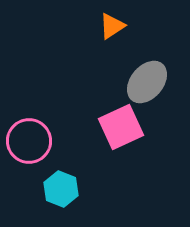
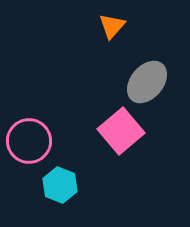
orange triangle: rotated 16 degrees counterclockwise
pink square: moved 4 px down; rotated 15 degrees counterclockwise
cyan hexagon: moved 1 px left, 4 px up
